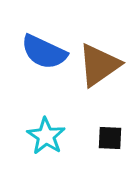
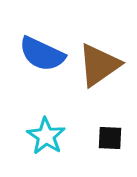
blue semicircle: moved 2 px left, 2 px down
